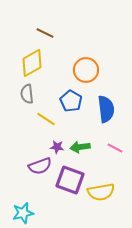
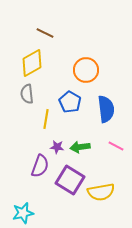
blue pentagon: moved 1 px left, 1 px down
yellow line: rotated 66 degrees clockwise
pink line: moved 1 px right, 2 px up
purple semicircle: rotated 50 degrees counterclockwise
purple square: rotated 12 degrees clockwise
